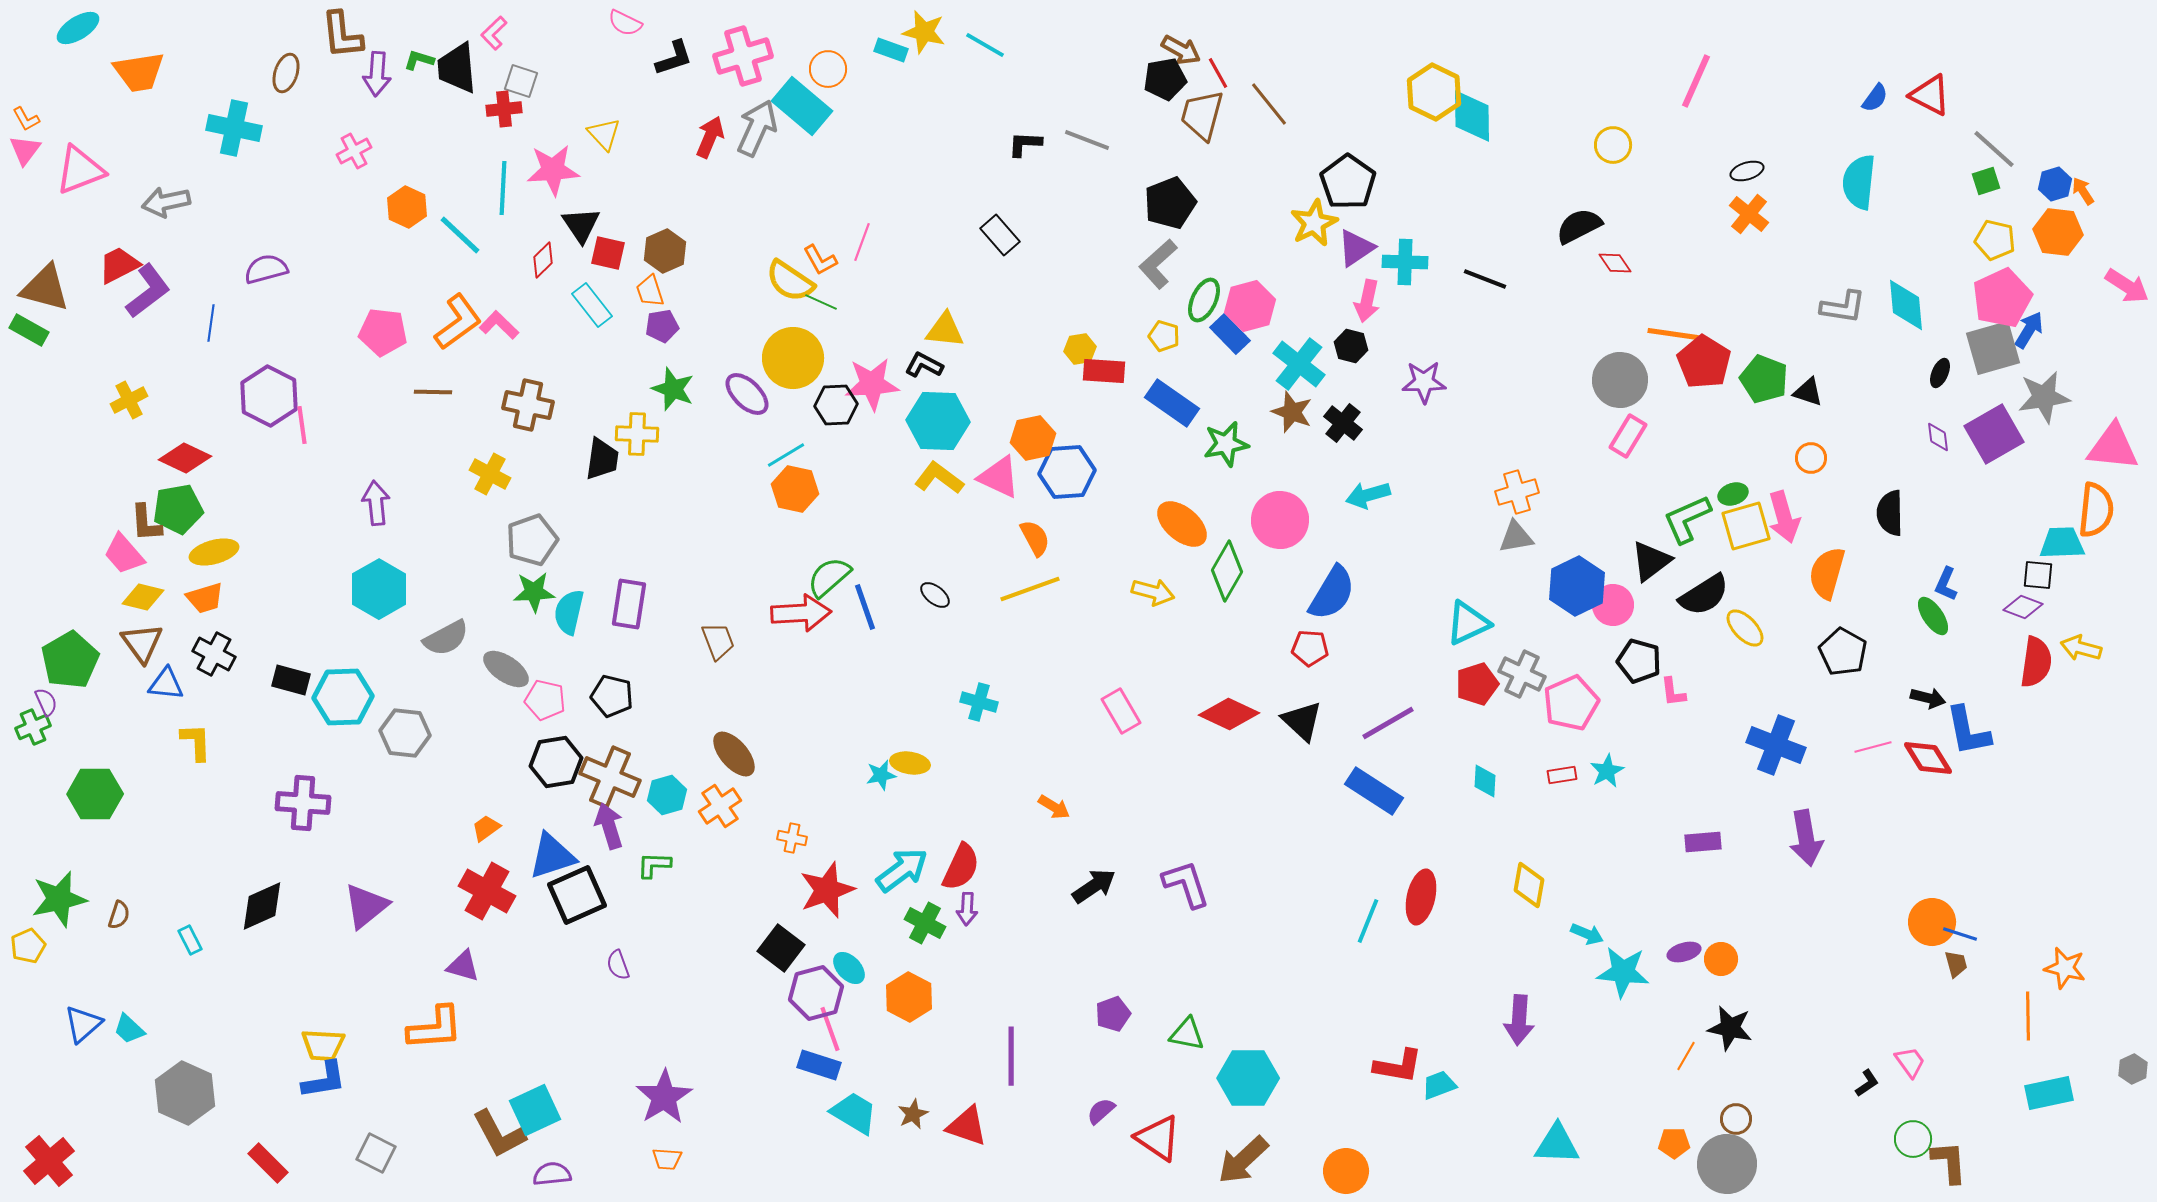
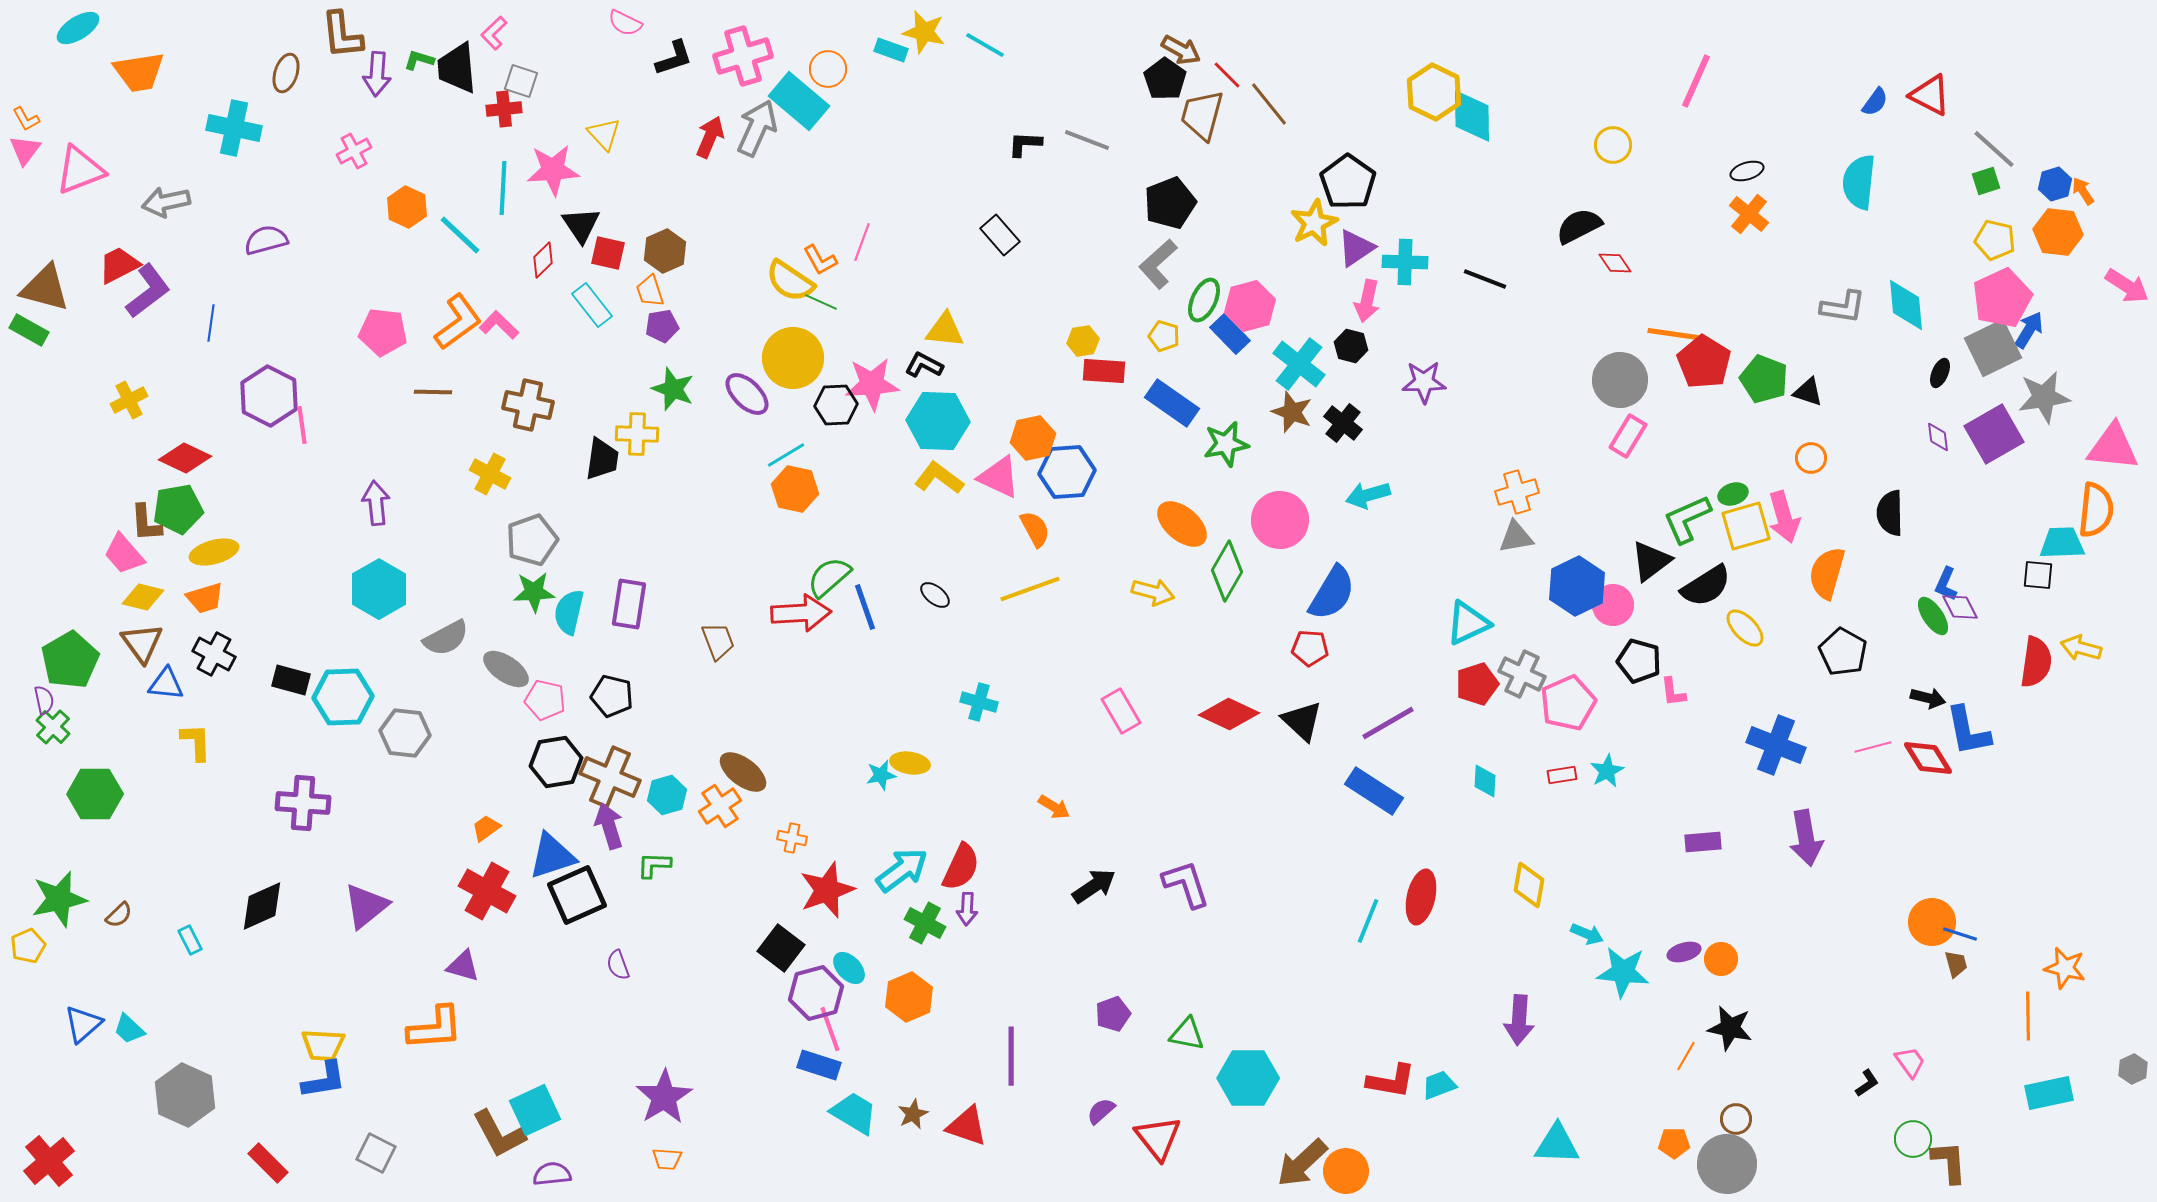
red line at (1218, 73): moved 9 px right, 2 px down; rotated 16 degrees counterclockwise
black pentagon at (1165, 79): rotated 27 degrees counterclockwise
blue semicircle at (1875, 98): moved 4 px down
cyan rectangle at (802, 106): moved 3 px left, 5 px up
purple semicircle at (266, 269): moved 29 px up
gray square at (1993, 348): rotated 10 degrees counterclockwise
yellow hexagon at (1080, 349): moved 3 px right, 8 px up
orange semicircle at (1035, 538): moved 9 px up
black semicircle at (1704, 595): moved 2 px right, 9 px up
purple diamond at (2023, 607): moved 63 px left; rotated 42 degrees clockwise
purple semicircle at (46, 702): moved 2 px left, 2 px up; rotated 12 degrees clockwise
pink pentagon at (1571, 703): moved 3 px left
green cross at (33, 727): moved 20 px right; rotated 24 degrees counterclockwise
brown ellipse at (734, 754): moved 9 px right, 18 px down; rotated 12 degrees counterclockwise
brown semicircle at (119, 915): rotated 28 degrees clockwise
orange hexagon at (909, 997): rotated 9 degrees clockwise
red L-shape at (1398, 1066): moved 7 px left, 15 px down
gray hexagon at (185, 1093): moved 2 px down
red triangle at (1158, 1138): rotated 18 degrees clockwise
brown arrow at (1243, 1160): moved 59 px right, 3 px down
